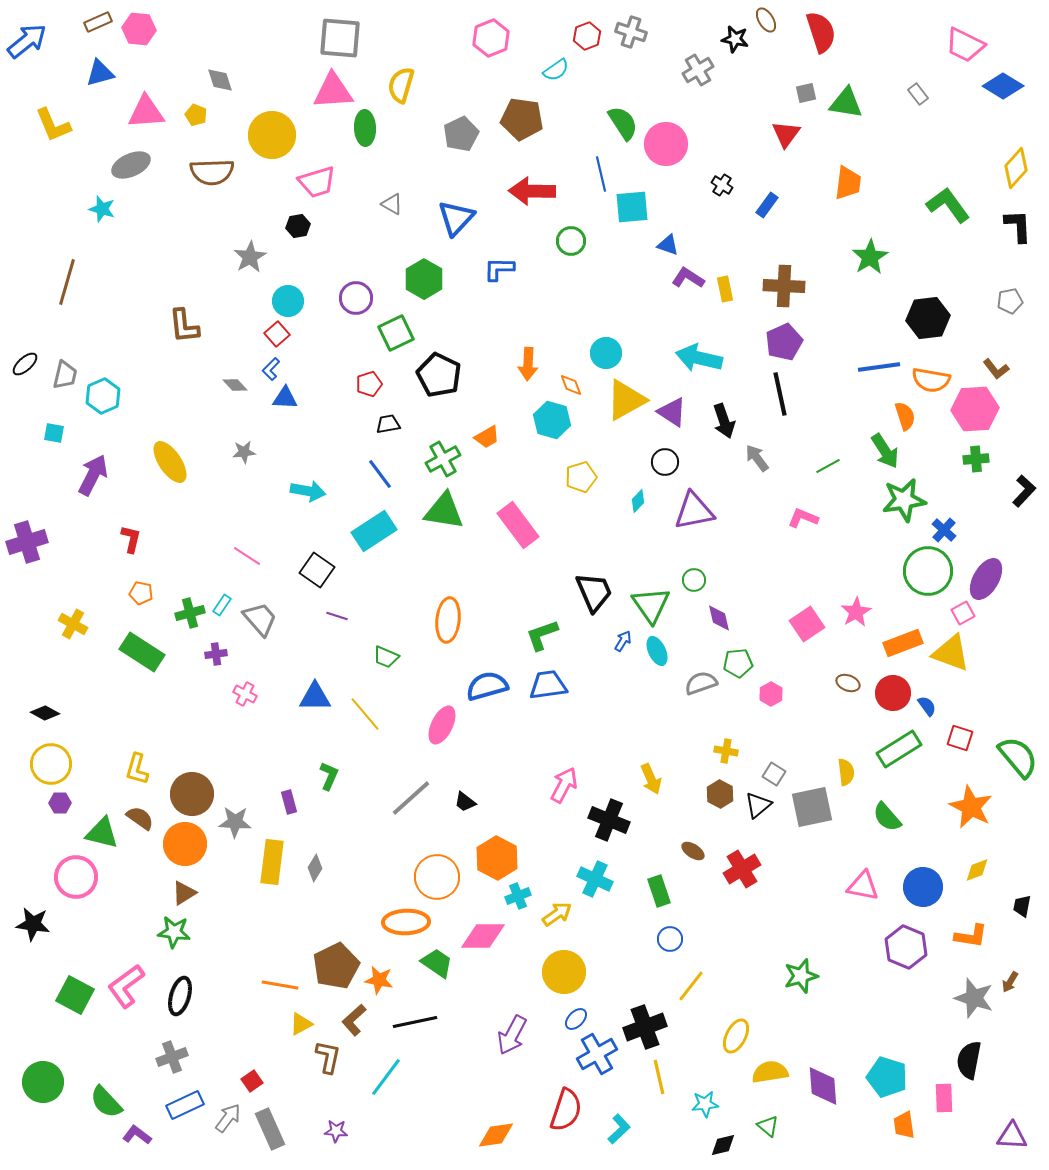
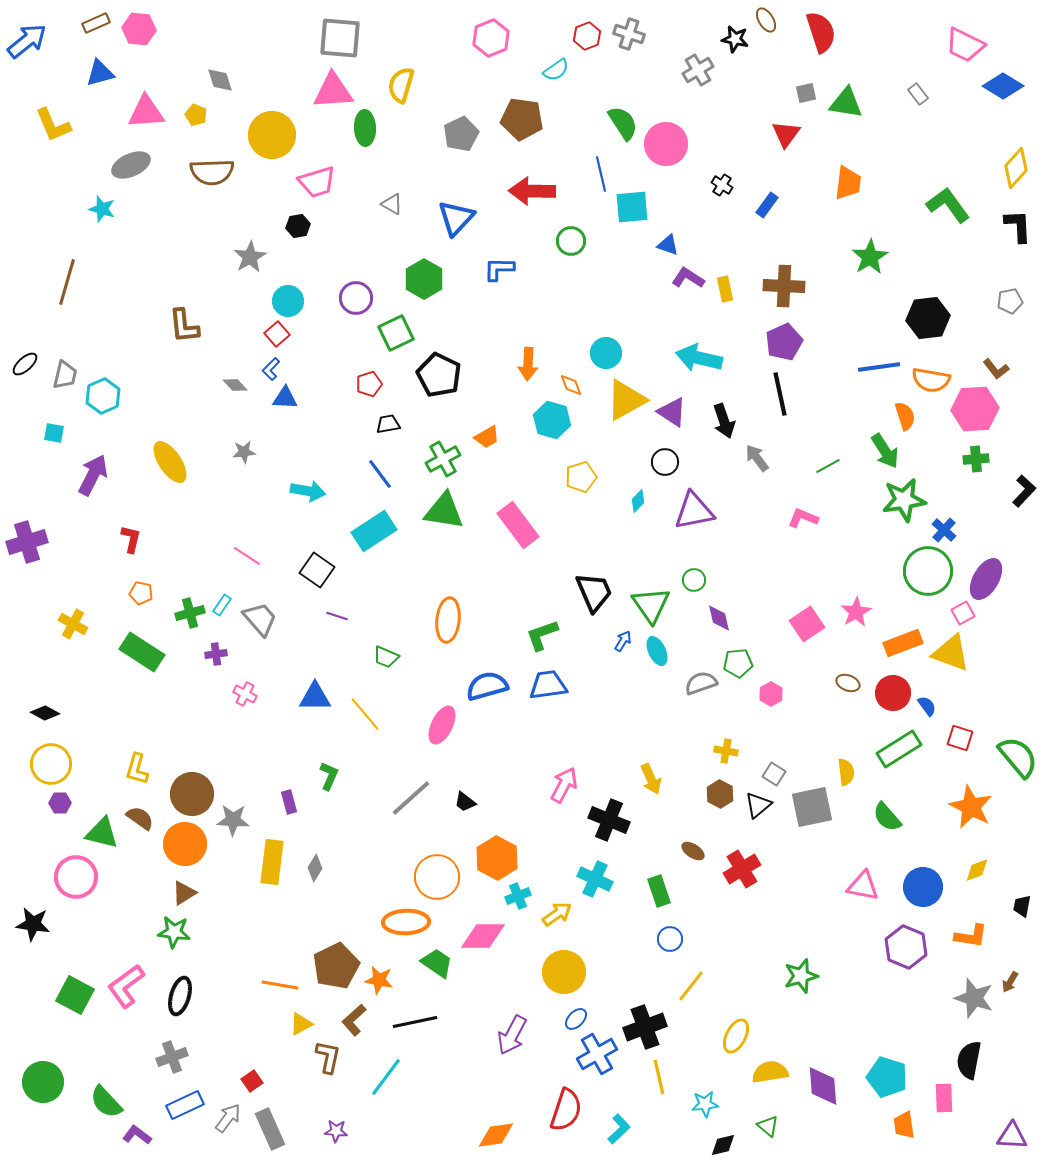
brown rectangle at (98, 22): moved 2 px left, 1 px down
gray cross at (631, 32): moved 2 px left, 2 px down
gray star at (235, 822): moved 2 px left, 2 px up
